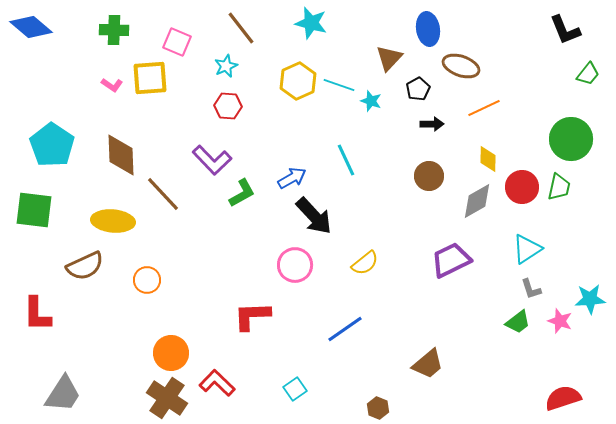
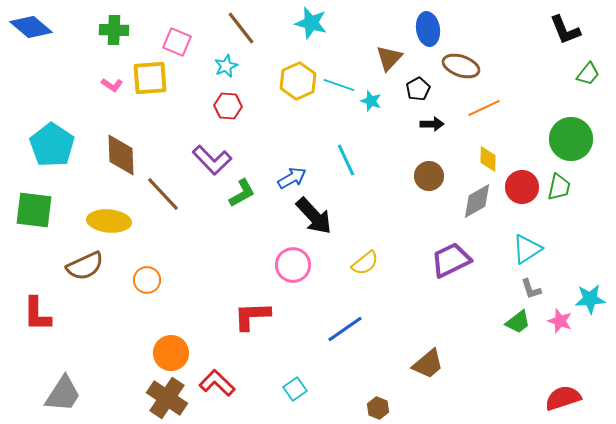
yellow ellipse at (113, 221): moved 4 px left
pink circle at (295, 265): moved 2 px left
